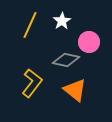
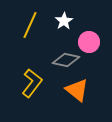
white star: moved 2 px right
orange triangle: moved 2 px right
